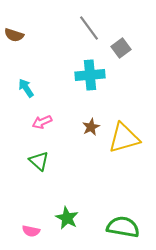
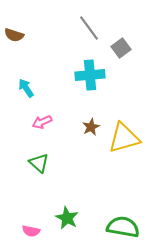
green triangle: moved 2 px down
